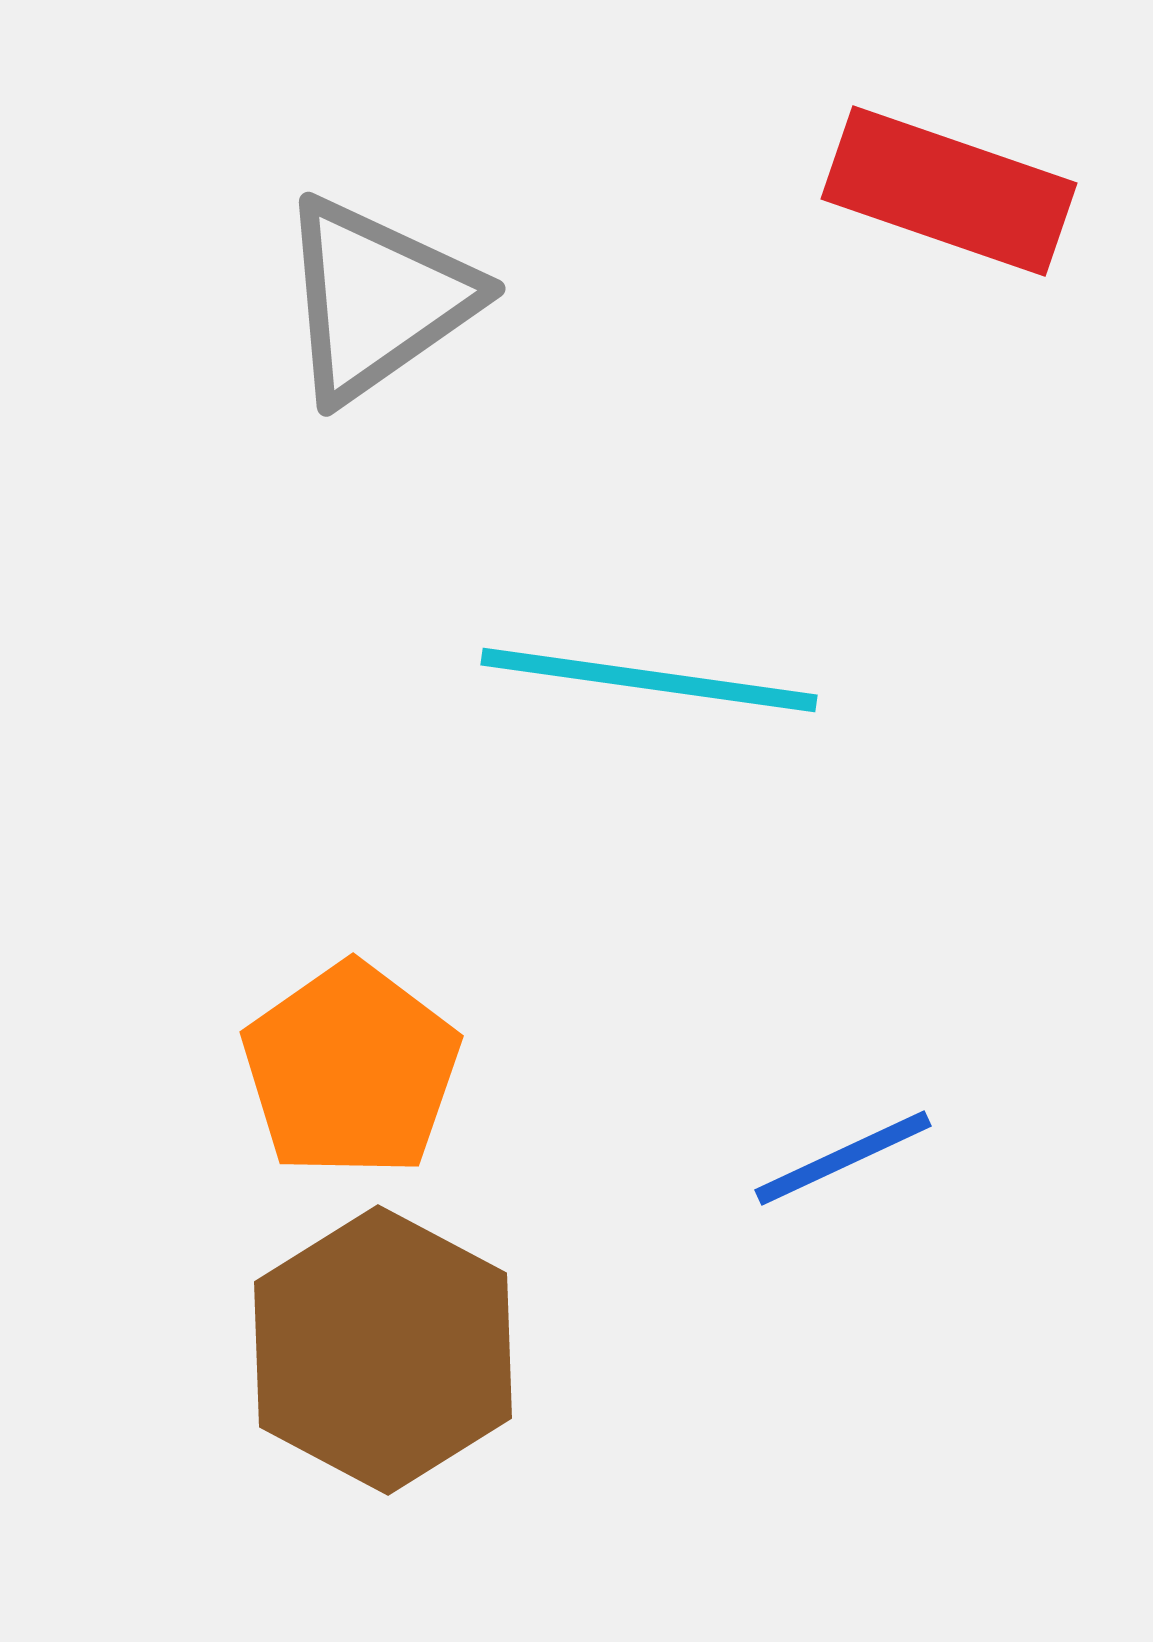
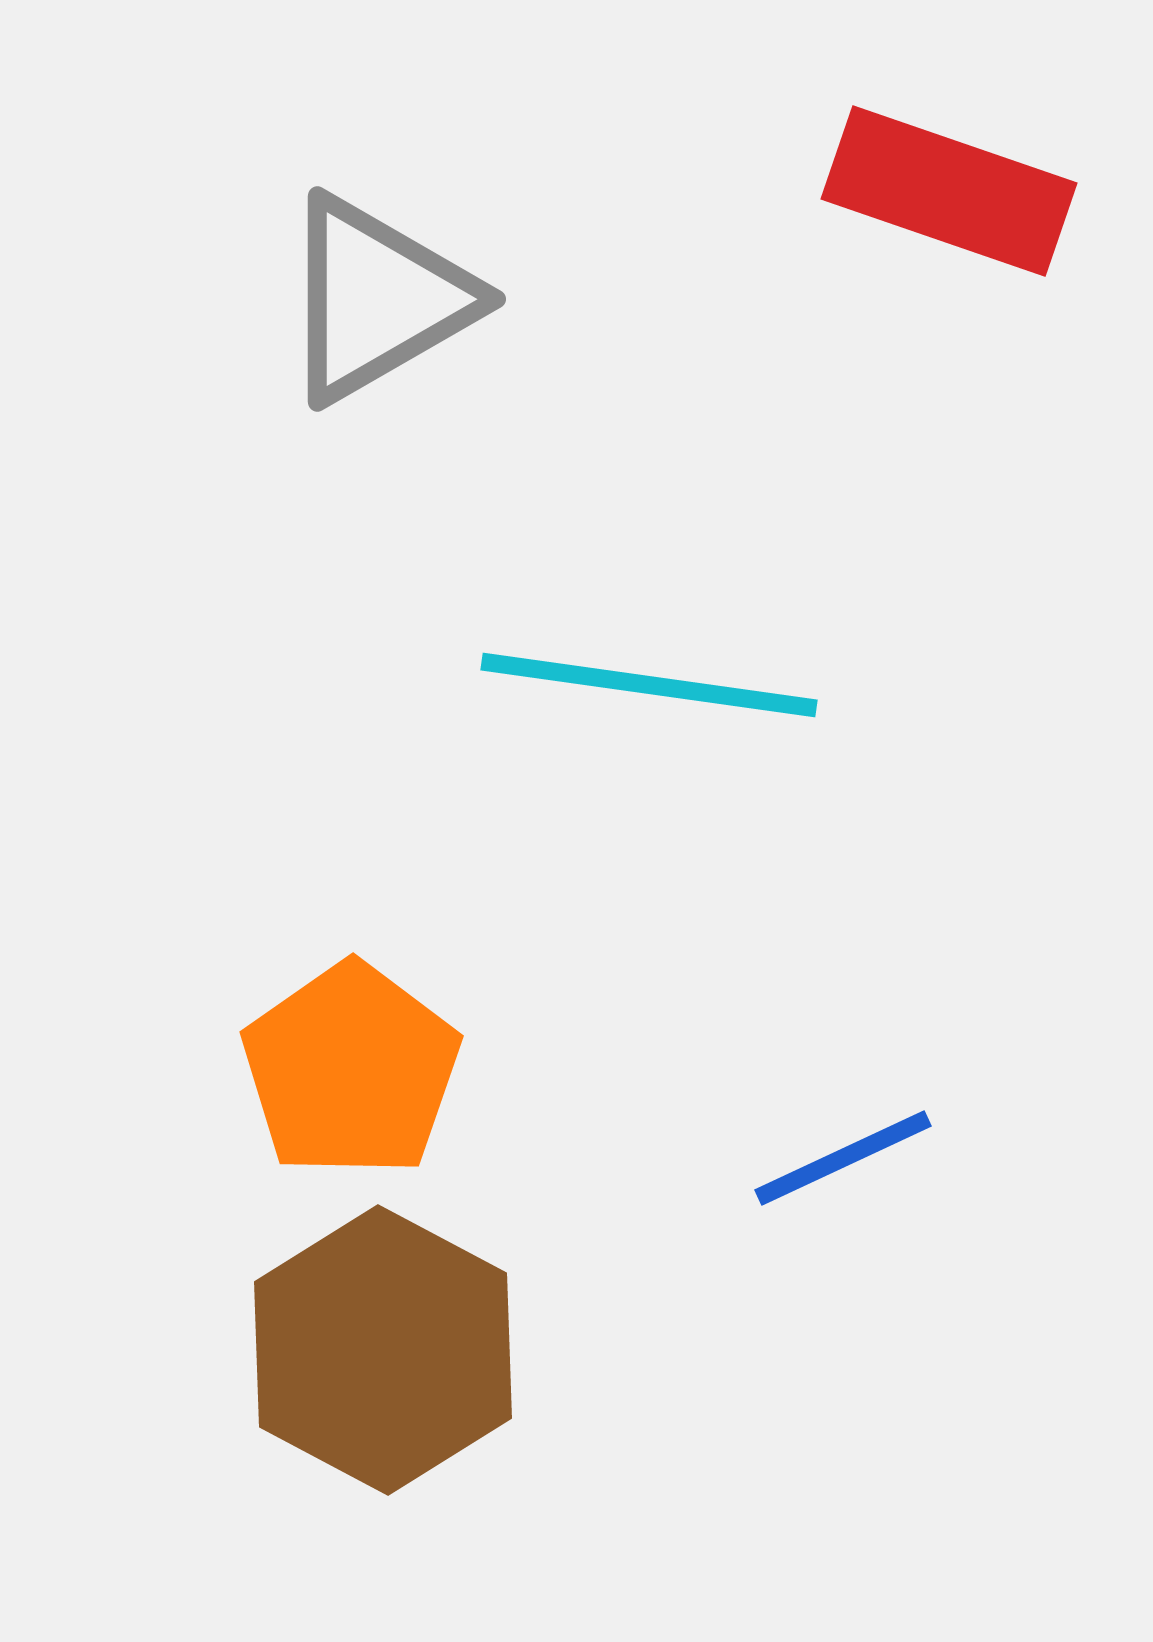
gray triangle: rotated 5 degrees clockwise
cyan line: moved 5 px down
